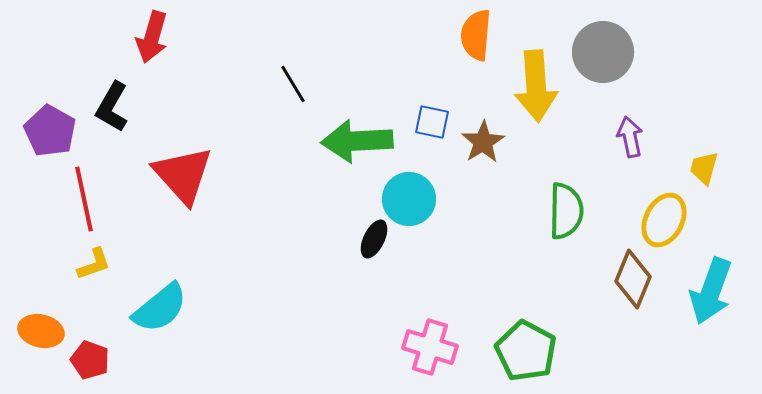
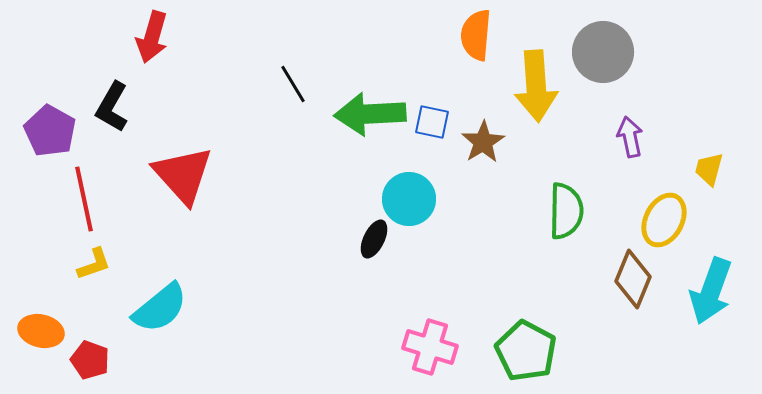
green arrow: moved 13 px right, 27 px up
yellow trapezoid: moved 5 px right, 1 px down
